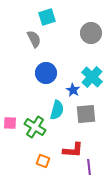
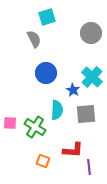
cyan semicircle: rotated 12 degrees counterclockwise
